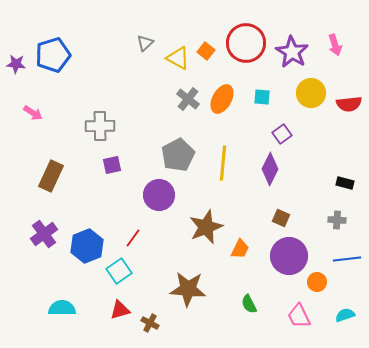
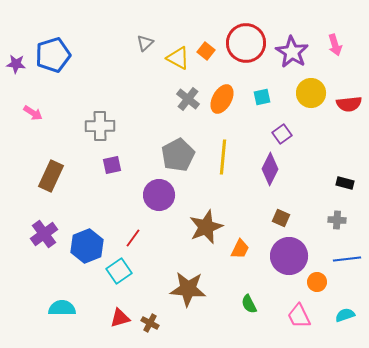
cyan square at (262, 97): rotated 18 degrees counterclockwise
yellow line at (223, 163): moved 6 px up
red triangle at (120, 310): moved 8 px down
